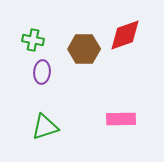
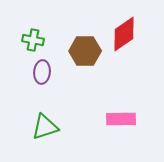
red diamond: moved 1 px left, 1 px up; rotated 15 degrees counterclockwise
brown hexagon: moved 1 px right, 2 px down
